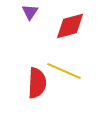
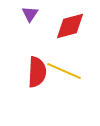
purple triangle: moved 2 px down
red semicircle: moved 11 px up
